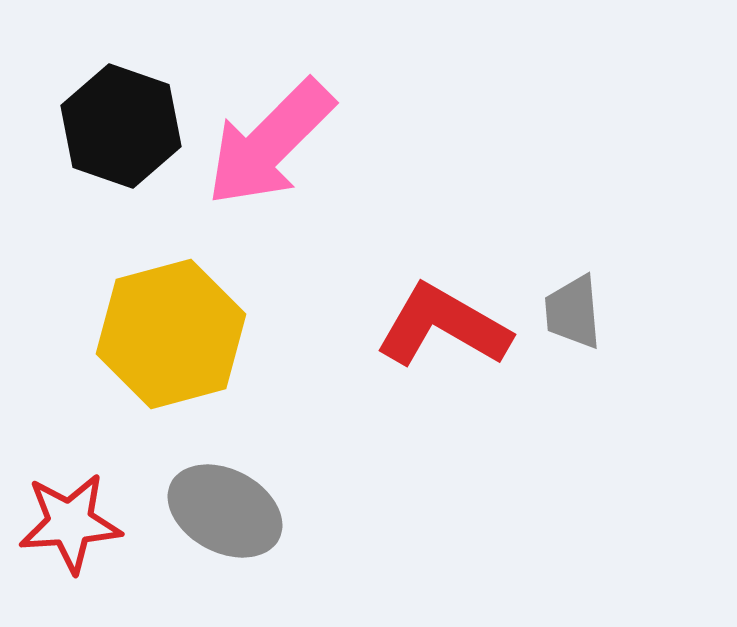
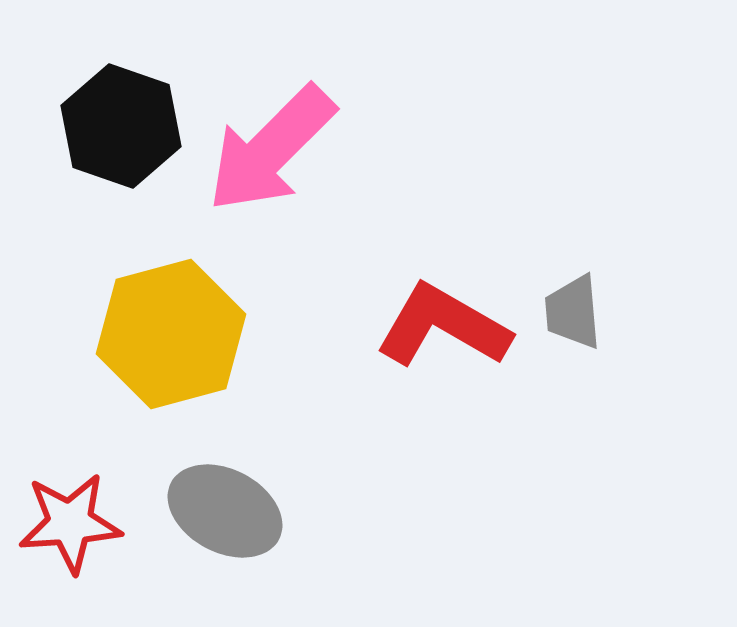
pink arrow: moved 1 px right, 6 px down
